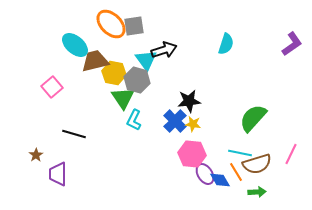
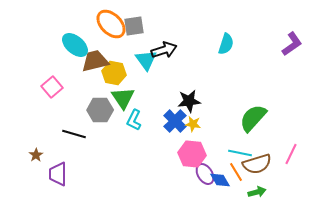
gray hexagon: moved 37 px left, 30 px down; rotated 15 degrees counterclockwise
green arrow: rotated 12 degrees counterclockwise
